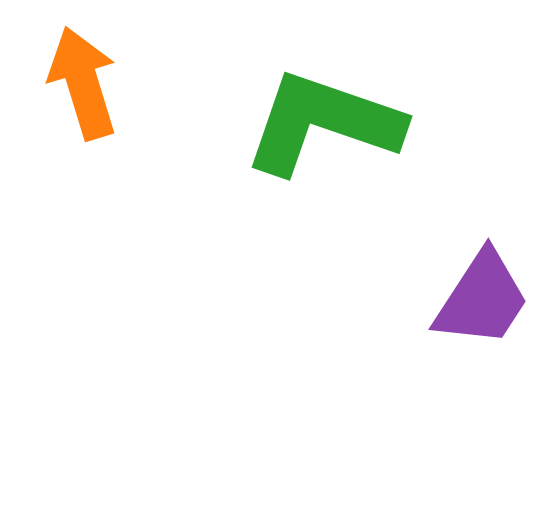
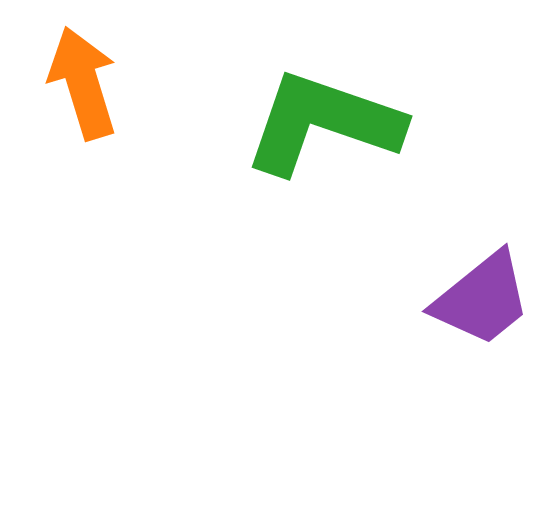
purple trapezoid: rotated 18 degrees clockwise
